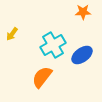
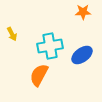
yellow arrow: rotated 64 degrees counterclockwise
cyan cross: moved 3 px left, 1 px down; rotated 20 degrees clockwise
orange semicircle: moved 3 px left, 2 px up; rotated 10 degrees counterclockwise
